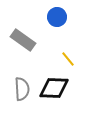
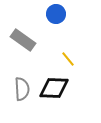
blue circle: moved 1 px left, 3 px up
